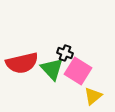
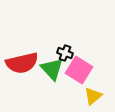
pink square: moved 1 px right, 1 px up
